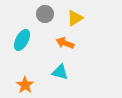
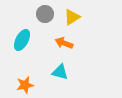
yellow triangle: moved 3 px left, 1 px up
orange arrow: moved 1 px left
orange star: rotated 24 degrees clockwise
